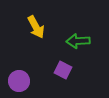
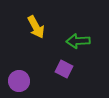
purple square: moved 1 px right, 1 px up
